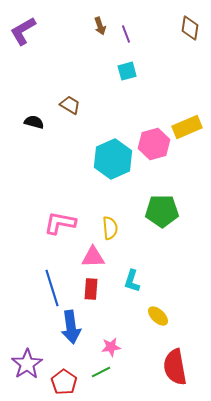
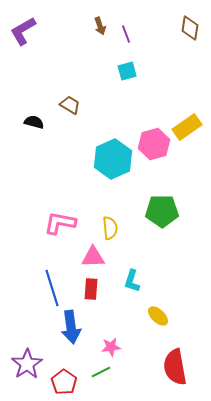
yellow rectangle: rotated 12 degrees counterclockwise
